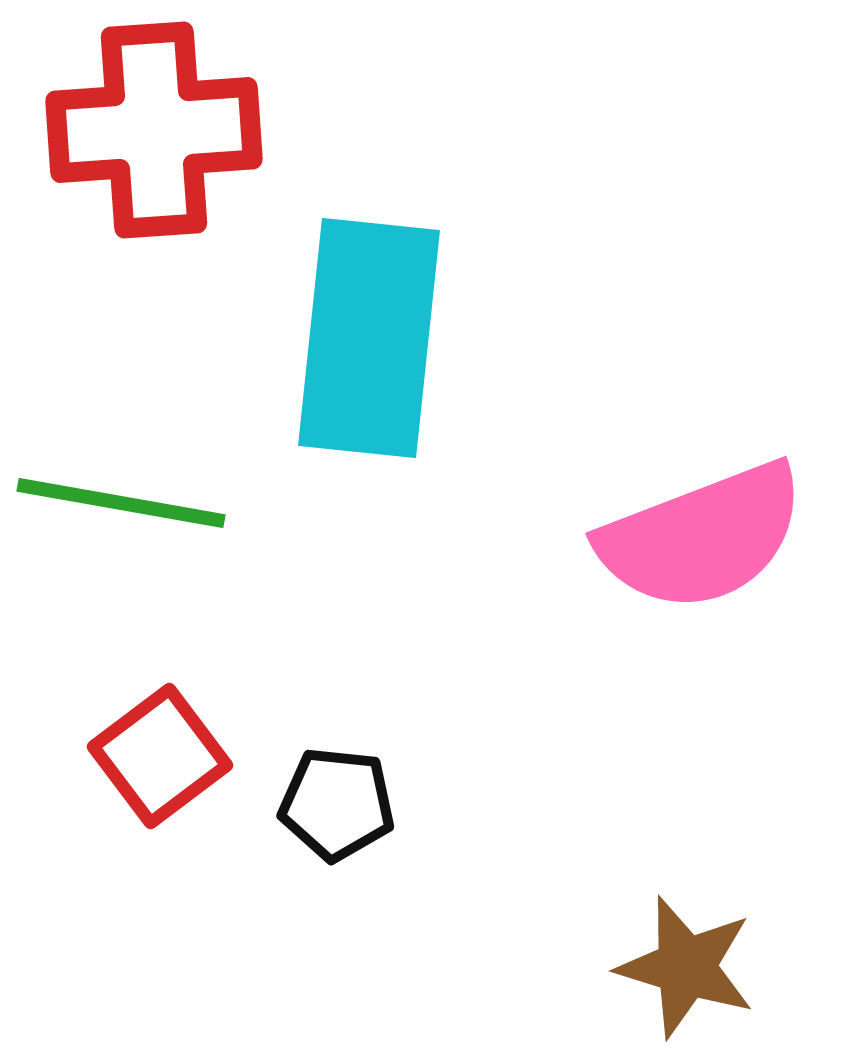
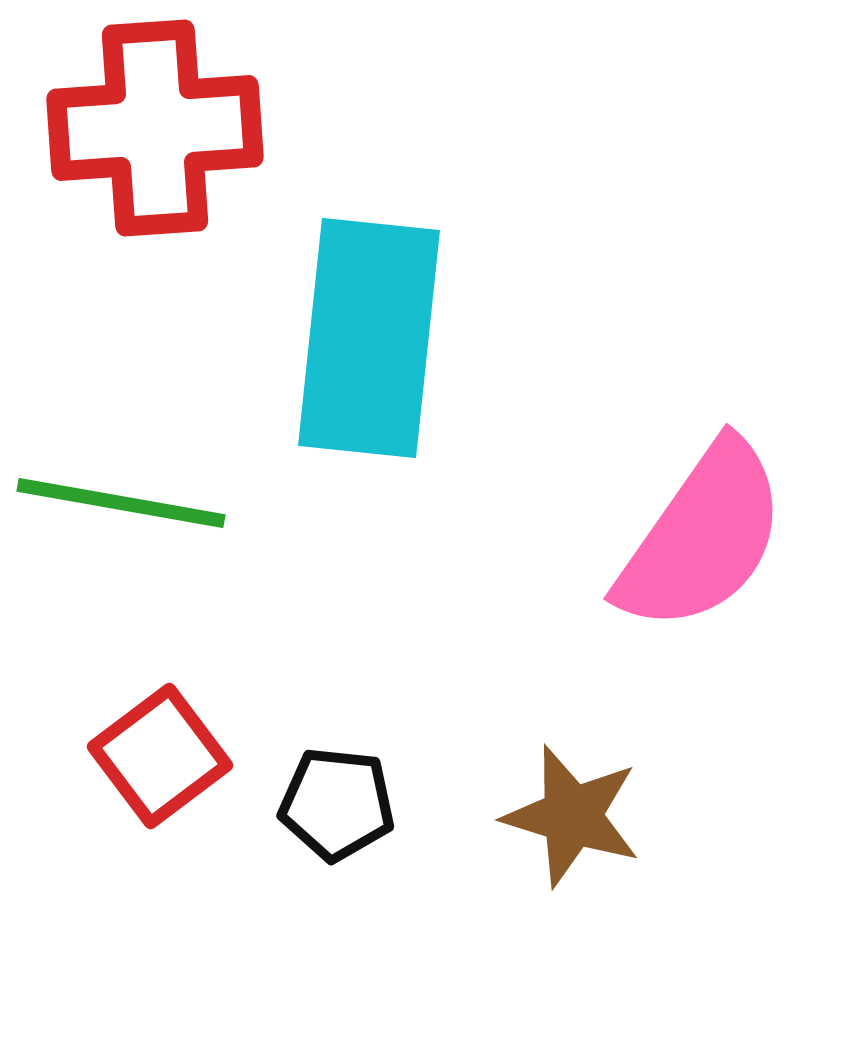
red cross: moved 1 px right, 2 px up
pink semicircle: rotated 34 degrees counterclockwise
brown star: moved 114 px left, 151 px up
